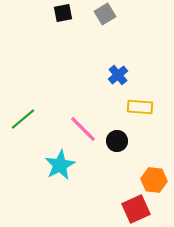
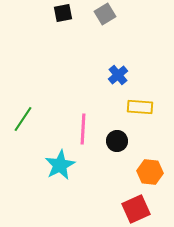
green line: rotated 16 degrees counterclockwise
pink line: rotated 48 degrees clockwise
orange hexagon: moved 4 px left, 8 px up
